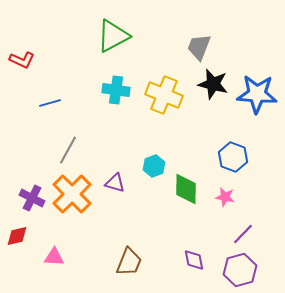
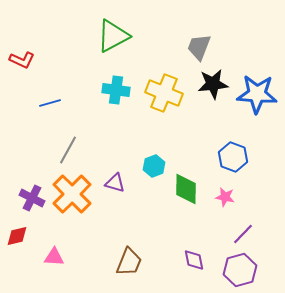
black star: rotated 20 degrees counterclockwise
yellow cross: moved 2 px up
